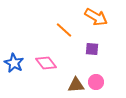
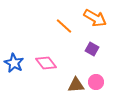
orange arrow: moved 1 px left, 1 px down
orange line: moved 4 px up
purple square: rotated 24 degrees clockwise
